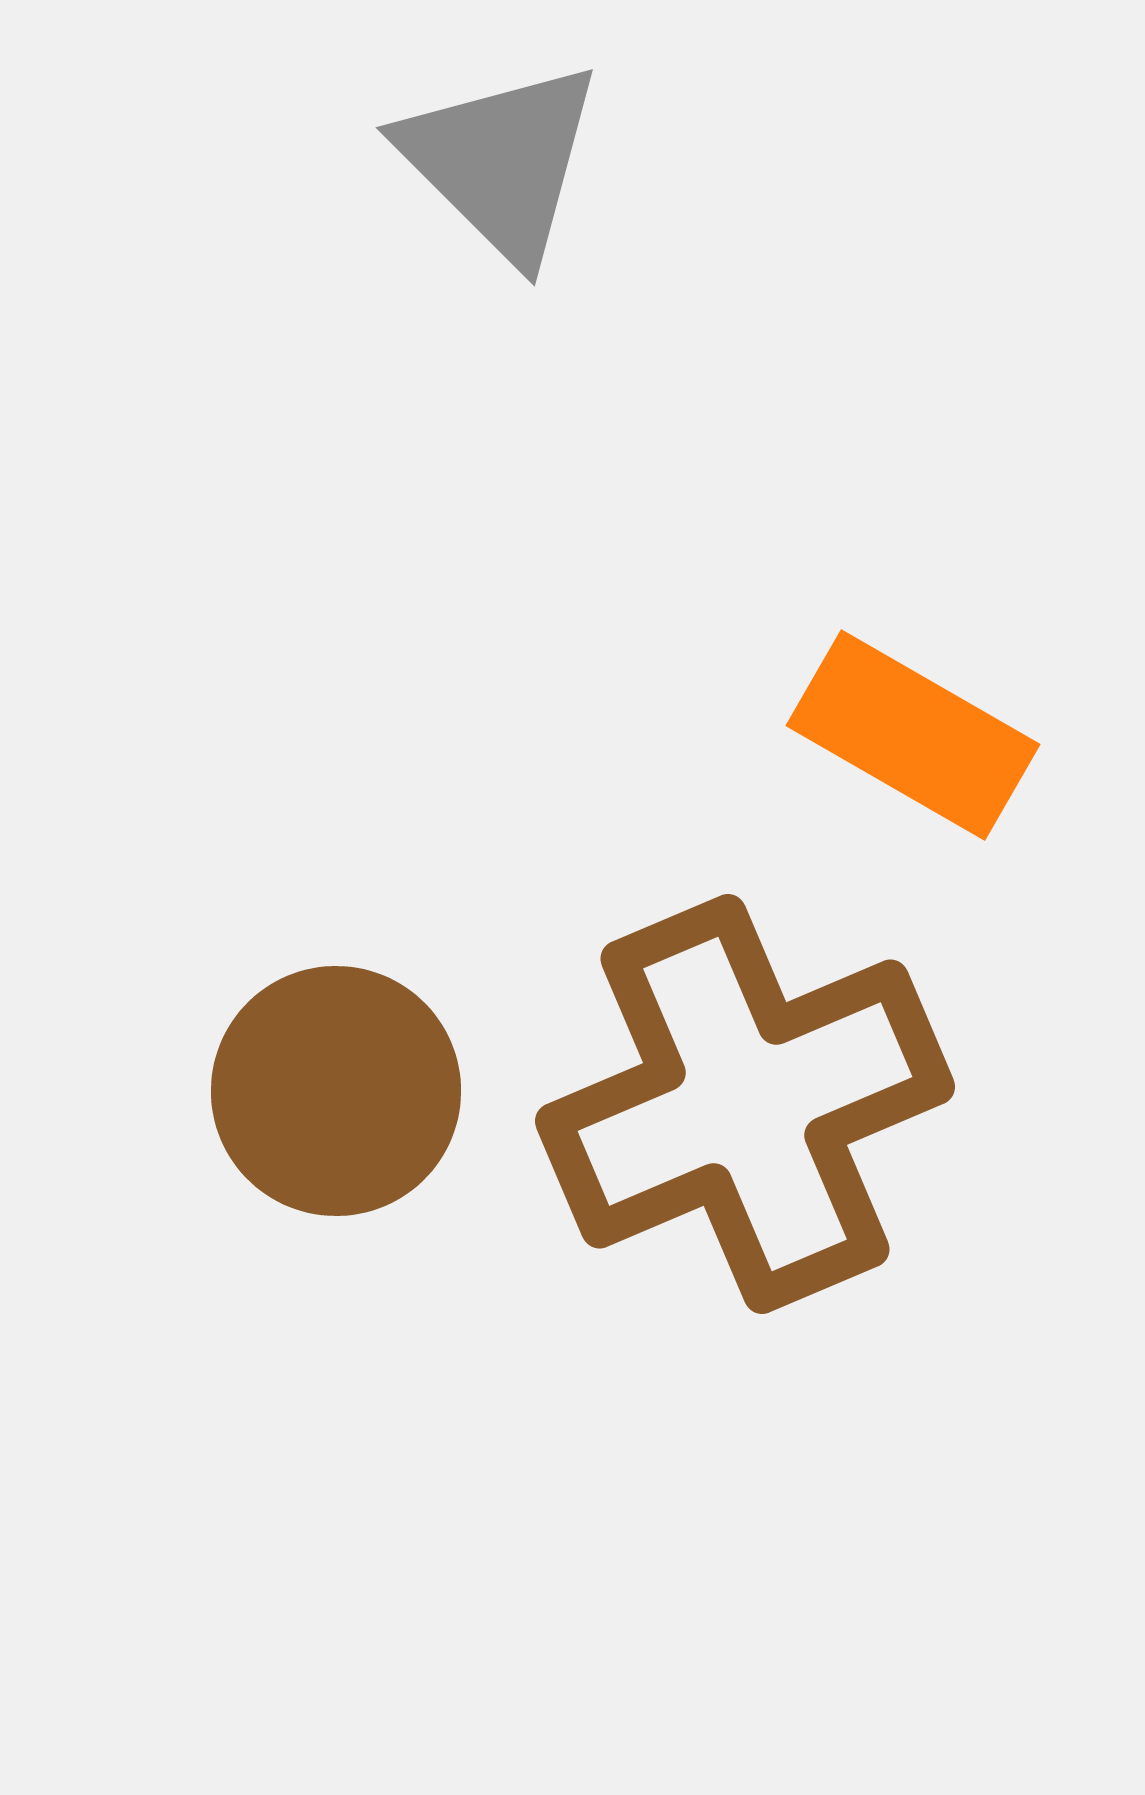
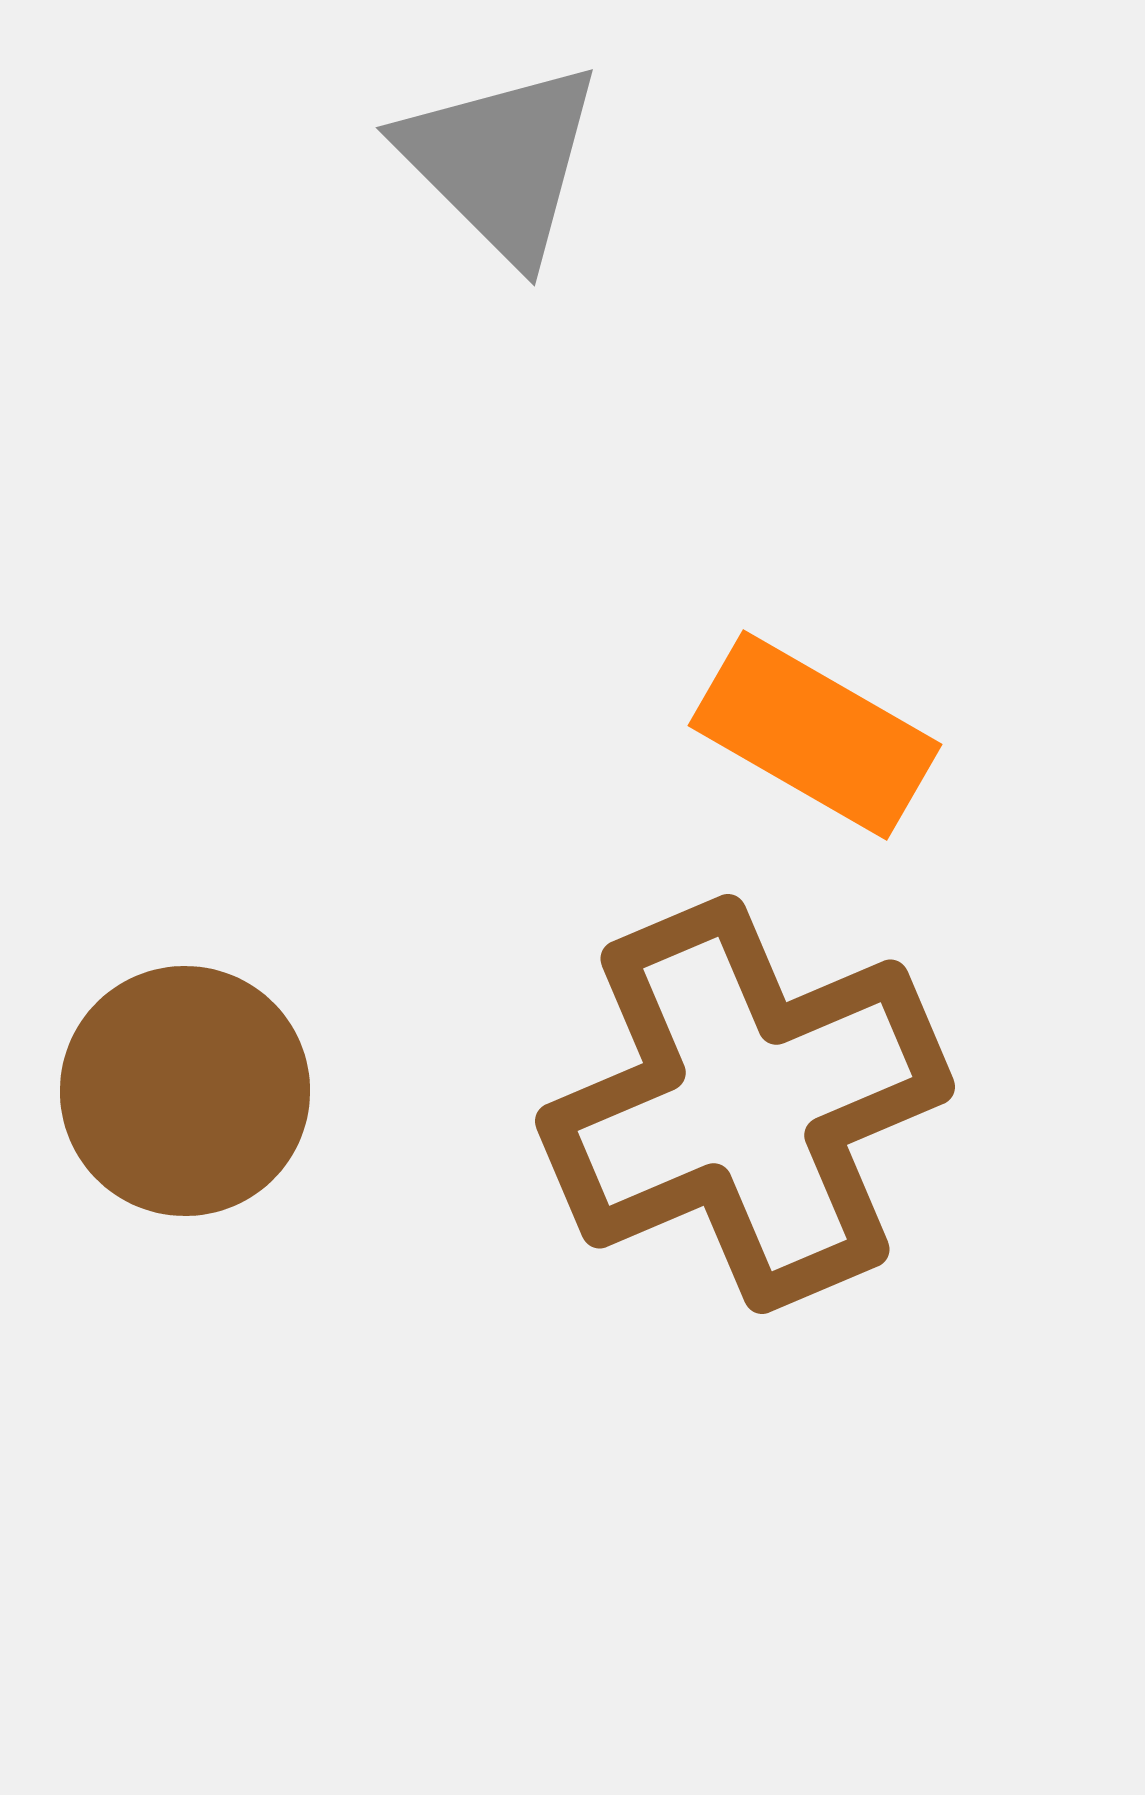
orange rectangle: moved 98 px left
brown circle: moved 151 px left
